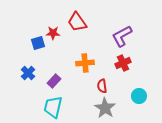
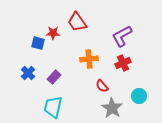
blue square: rotated 32 degrees clockwise
orange cross: moved 4 px right, 4 px up
purple rectangle: moved 4 px up
red semicircle: rotated 32 degrees counterclockwise
gray star: moved 7 px right
